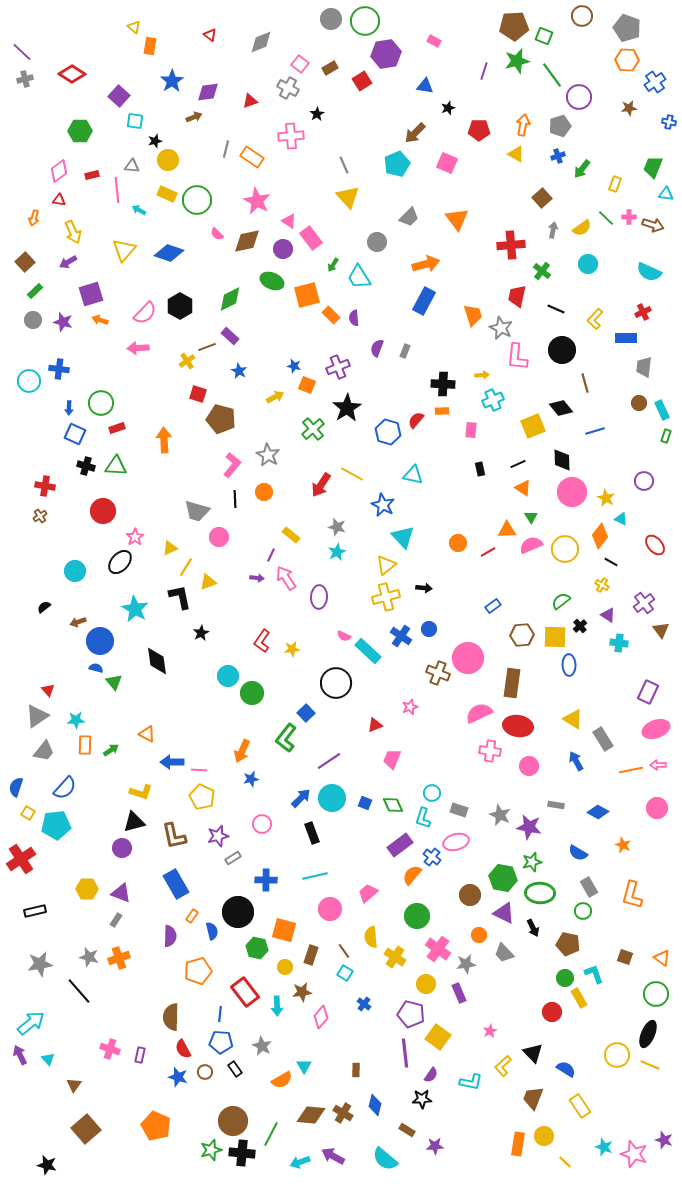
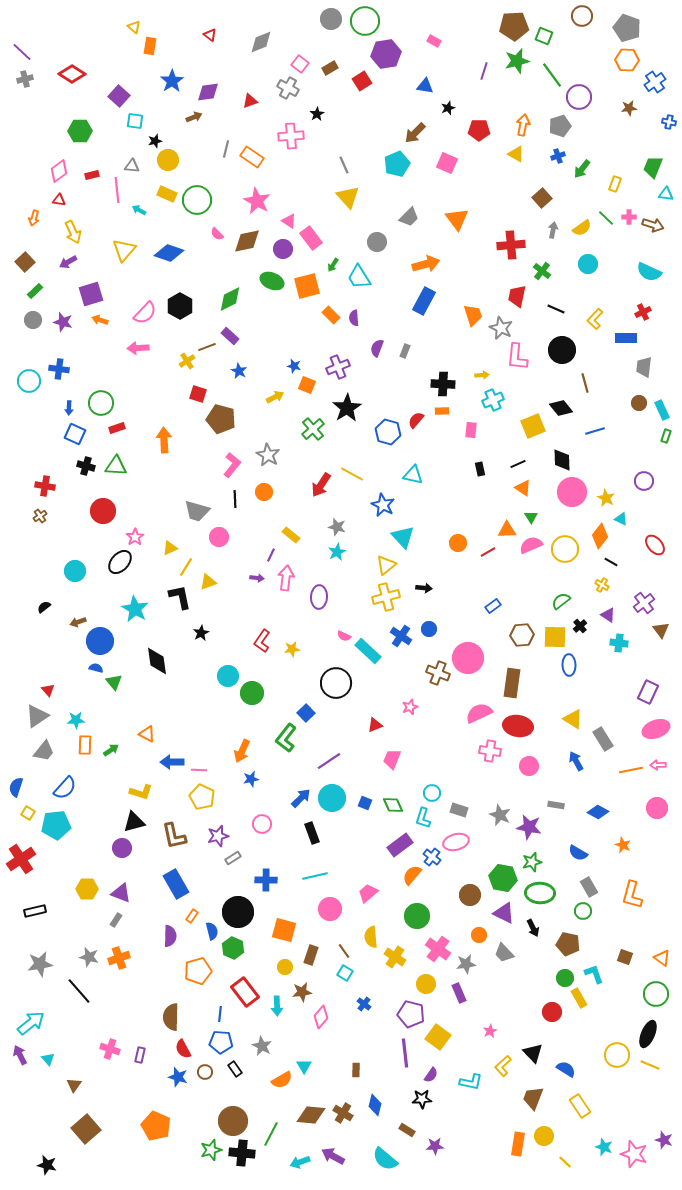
orange square at (307, 295): moved 9 px up
pink arrow at (286, 578): rotated 40 degrees clockwise
green hexagon at (257, 948): moved 24 px left; rotated 10 degrees clockwise
